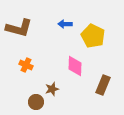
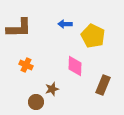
brown L-shape: rotated 16 degrees counterclockwise
